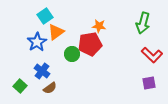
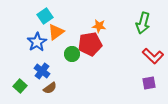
red L-shape: moved 1 px right, 1 px down
